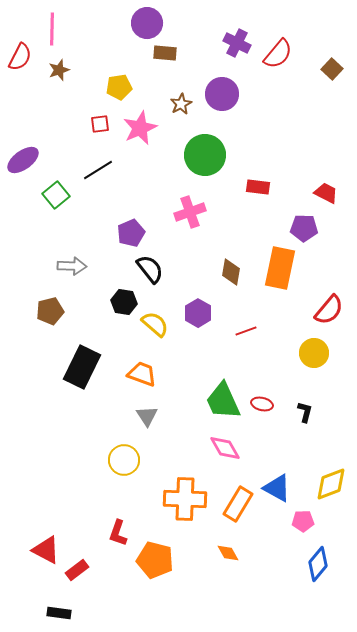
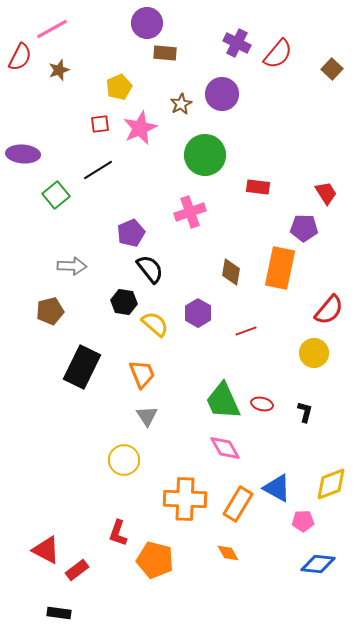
pink line at (52, 29): rotated 60 degrees clockwise
yellow pentagon at (119, 87): rotated 15 degrees counterclockwise
purple ellipse at (23, 160): moved 6 px up; rotated 40 degrees clockwise
red trapezoid at (326, 193): rotated 30 degrees clockwise
orange trapezoid at (142, 374): rotated 48 degrees clockwise
blue diamond at (318, 564): rotated 56 degrees clockwise
